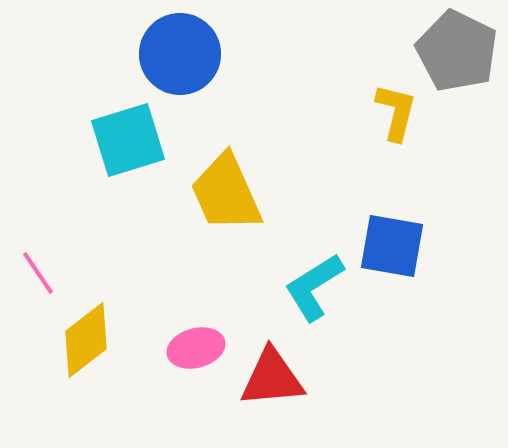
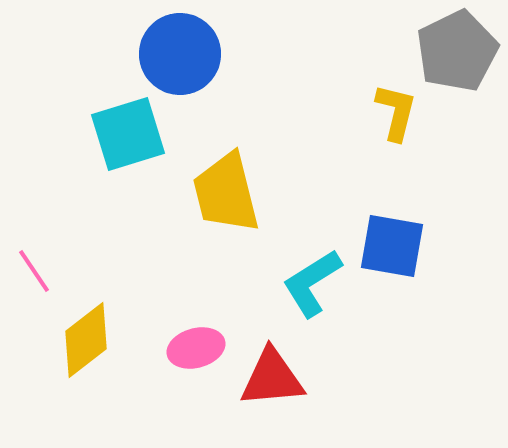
gray pentagon: rotated 20 degrees clockwise
cyan square: moved 6 px up
yellow trapezoid: rotated 10 degrees clockwise
pink line: moved 4 px left, 2 px up
cyan L-shape: moved 2 px left, 4 px up
